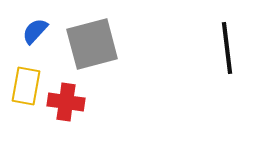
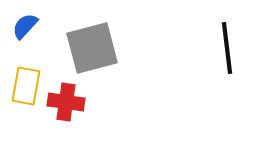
blue semicircle: moved 10 px left, 5 px up
gray square: moved 4 px down
